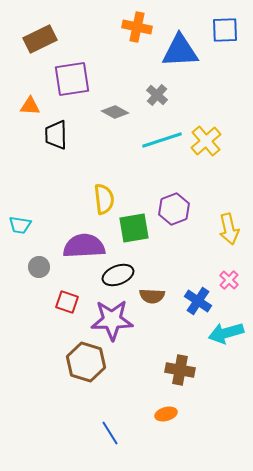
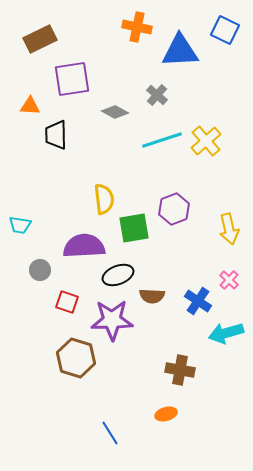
blue square: rotated 28 degrees clockwise
gray circle: moved 1 px right, 3 px down
brown hexagon: moved 10 px left, 4 px up
